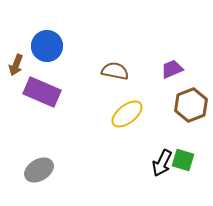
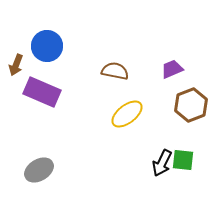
green square: rotated 10 degrees counterclockwise
